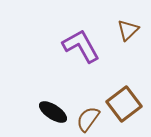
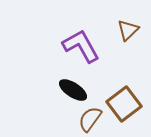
black ellipse: moved 20 px right, 22 px up
brown semicircle: moved 2 px right
